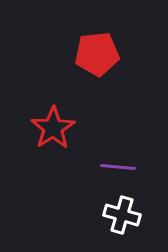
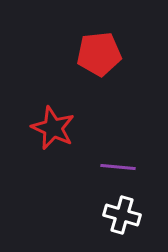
red pentagon: moved 2 px right
red star: rotated 15 degrees counterclockwise
